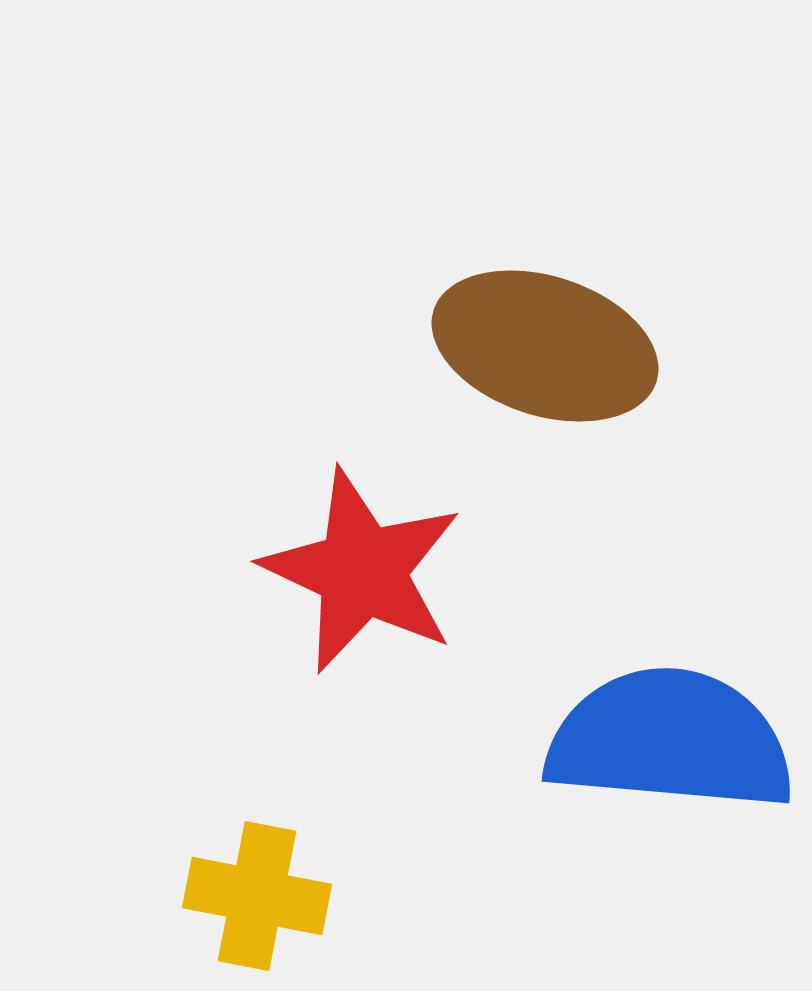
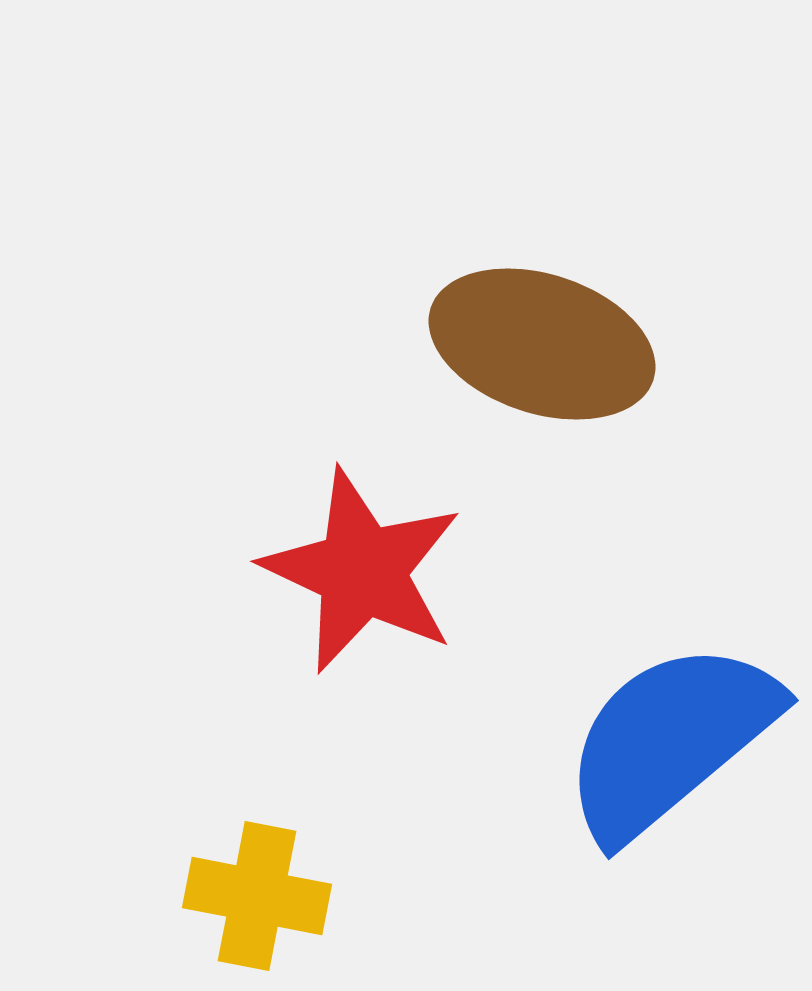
brown ellipse: moved 3 px left, 2 px up
blue semicircle: rotated 45 degrees counterclockwise
